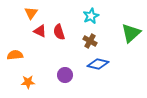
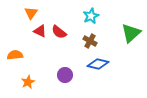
red semicircle: rotated 35 degrees counterclockwise
orange star: rotated 24 degrees counterclockwise
